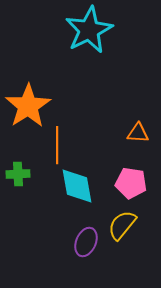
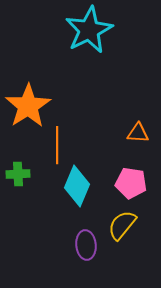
cyan diamond: rotated 33 degrees clockwise
purple ellipse: moved 3 px down; rotated 28 degrees counterclockwise
